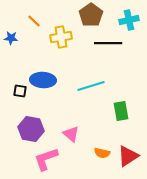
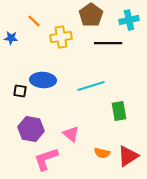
green rectangle: moved 2 px left
